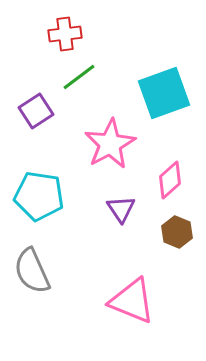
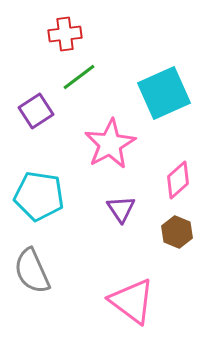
cyan square: rotated 4 degrees counterclockwise
pink diamond: moved 8 px right
pink triangle: rotated 15 degrees clockwise
